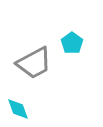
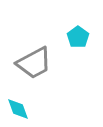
cyan pentagon: moved 6 px right, 6 px up
